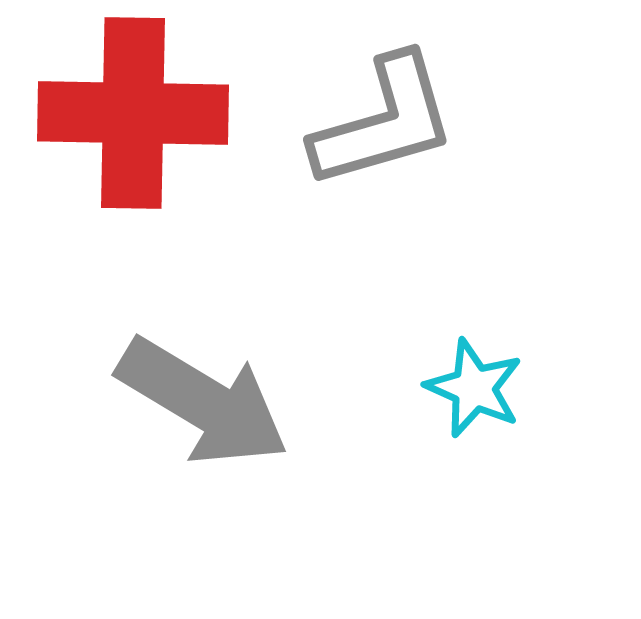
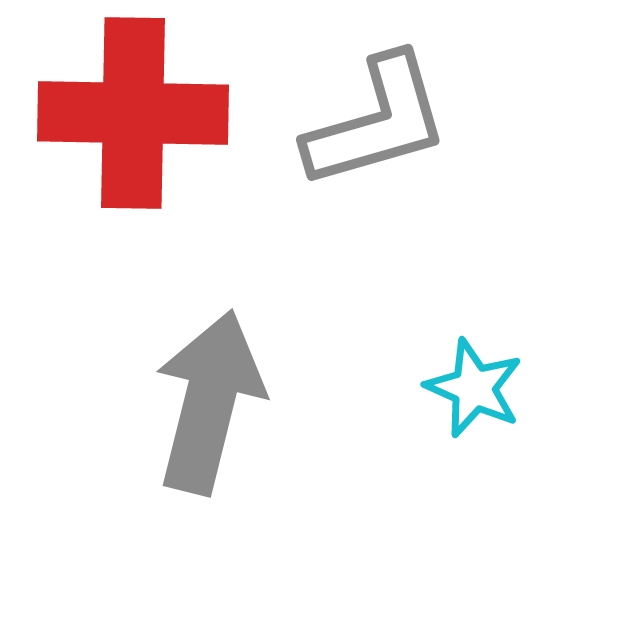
gray L-shape: moved 7 px left
gray arrow: moved 6 px right; rotated 107 degrees counterclockwise
